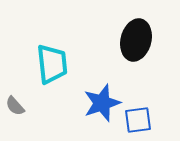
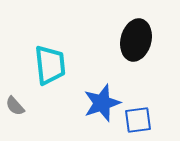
cyan trapezoid: moved 2 px left, 1 px down
